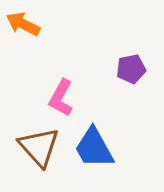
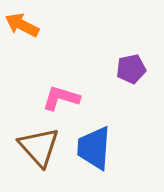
orange arrow: moved 1 px left, 1 px down
pink L-shape: rotated 78 degrees clockwise
blue trapezoid: rotated 33 degrees clockwise
